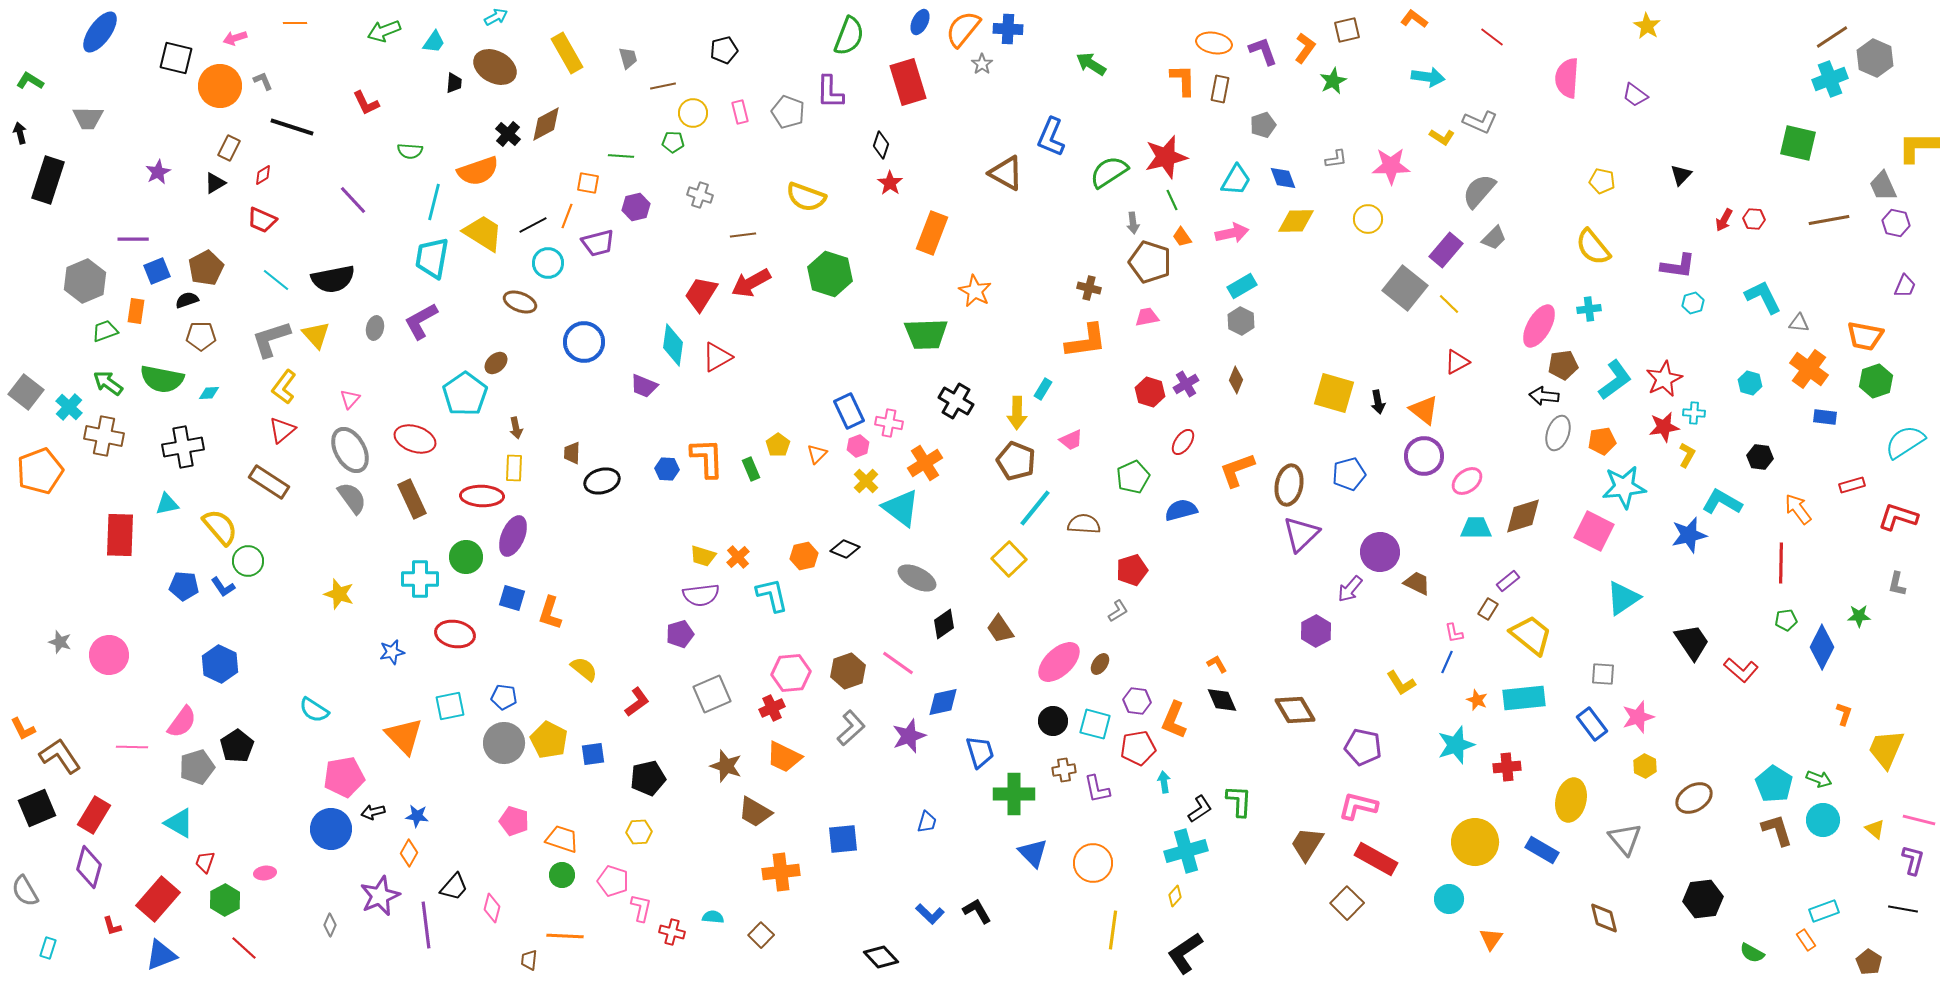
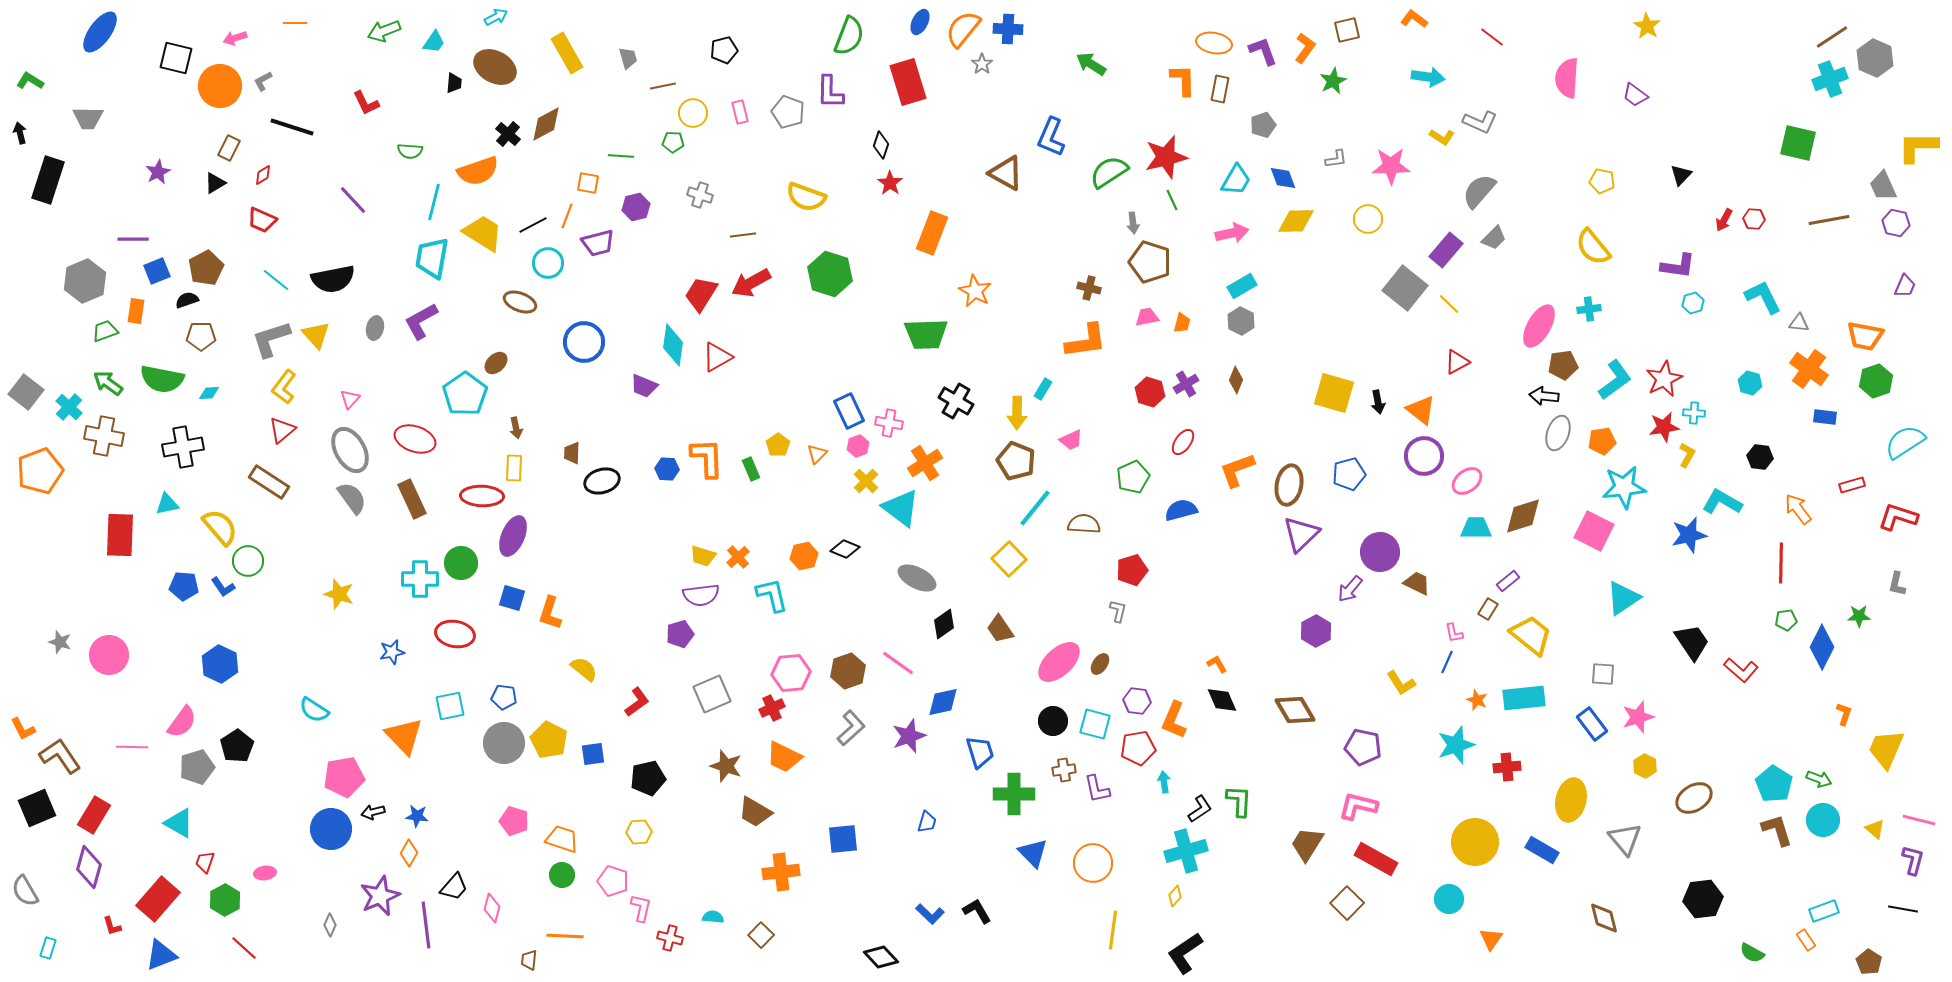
gray L-shape at (263, 81): rotated 95 degrees counterclockwise
orange trapezoid at (1182, 237): moved 86 px down; rotated 130 degrees counterclockwise
orange triangle at (1424, 410): moved 3 px left
green circle at (466, 557): moved 5 px left, 6 px down
gray L-shape at (1118, 611): rotated 45 degrees counterclockwise
red cross at (672, 932): moved 2 px left, 6 px down
